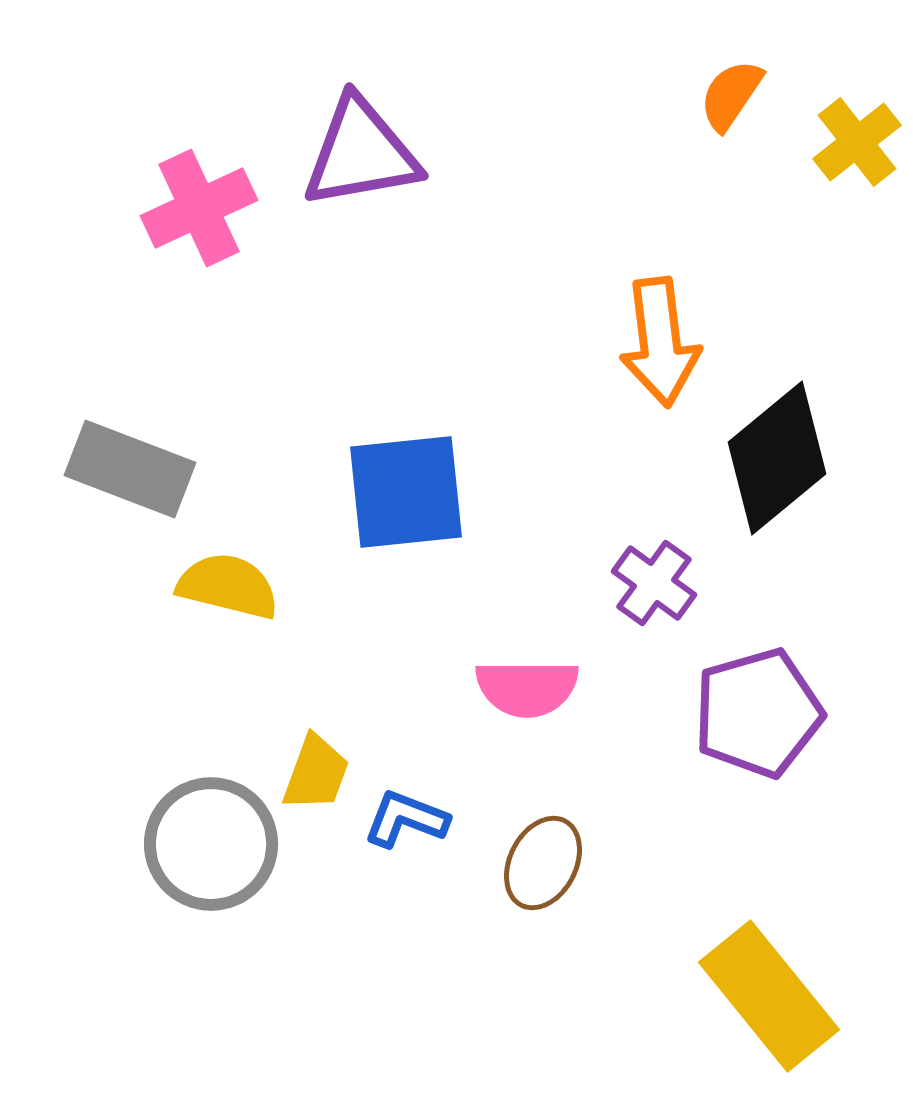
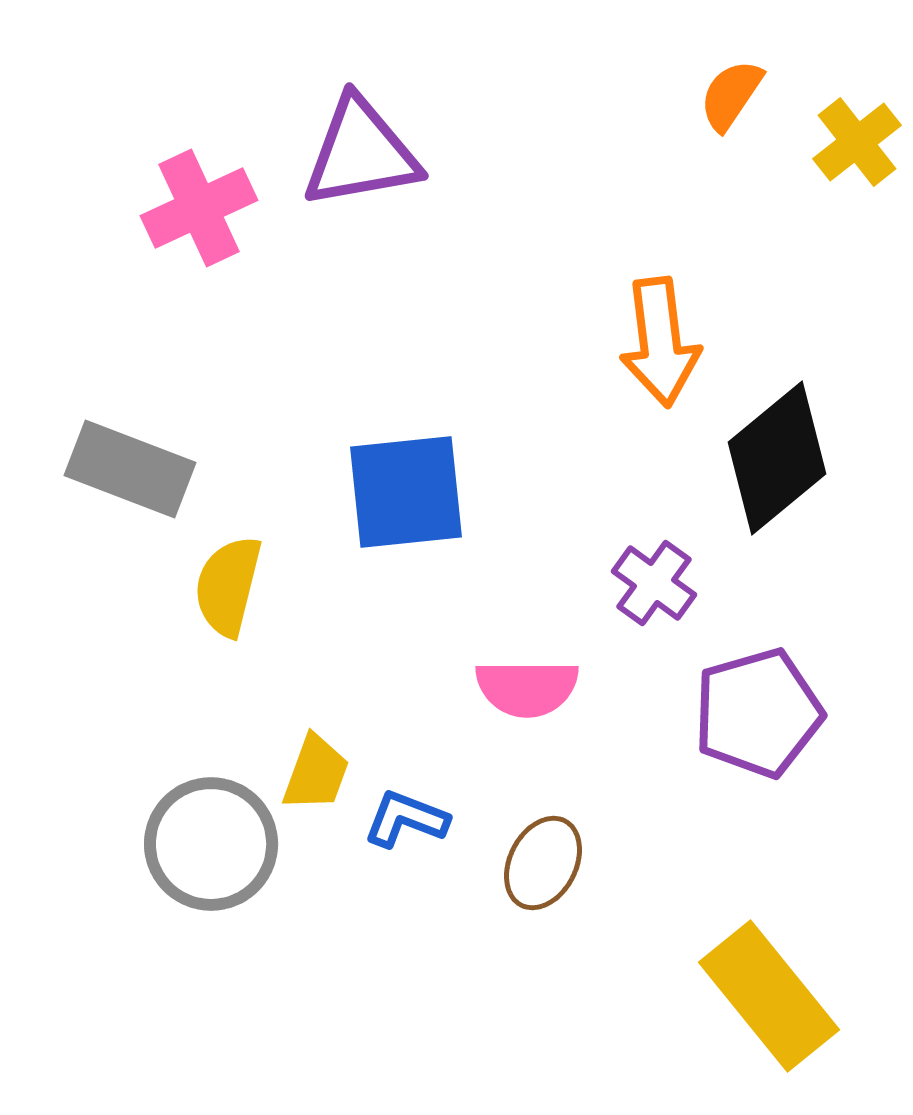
yellow semicircle: rotated 90 degrees counterclockwise
